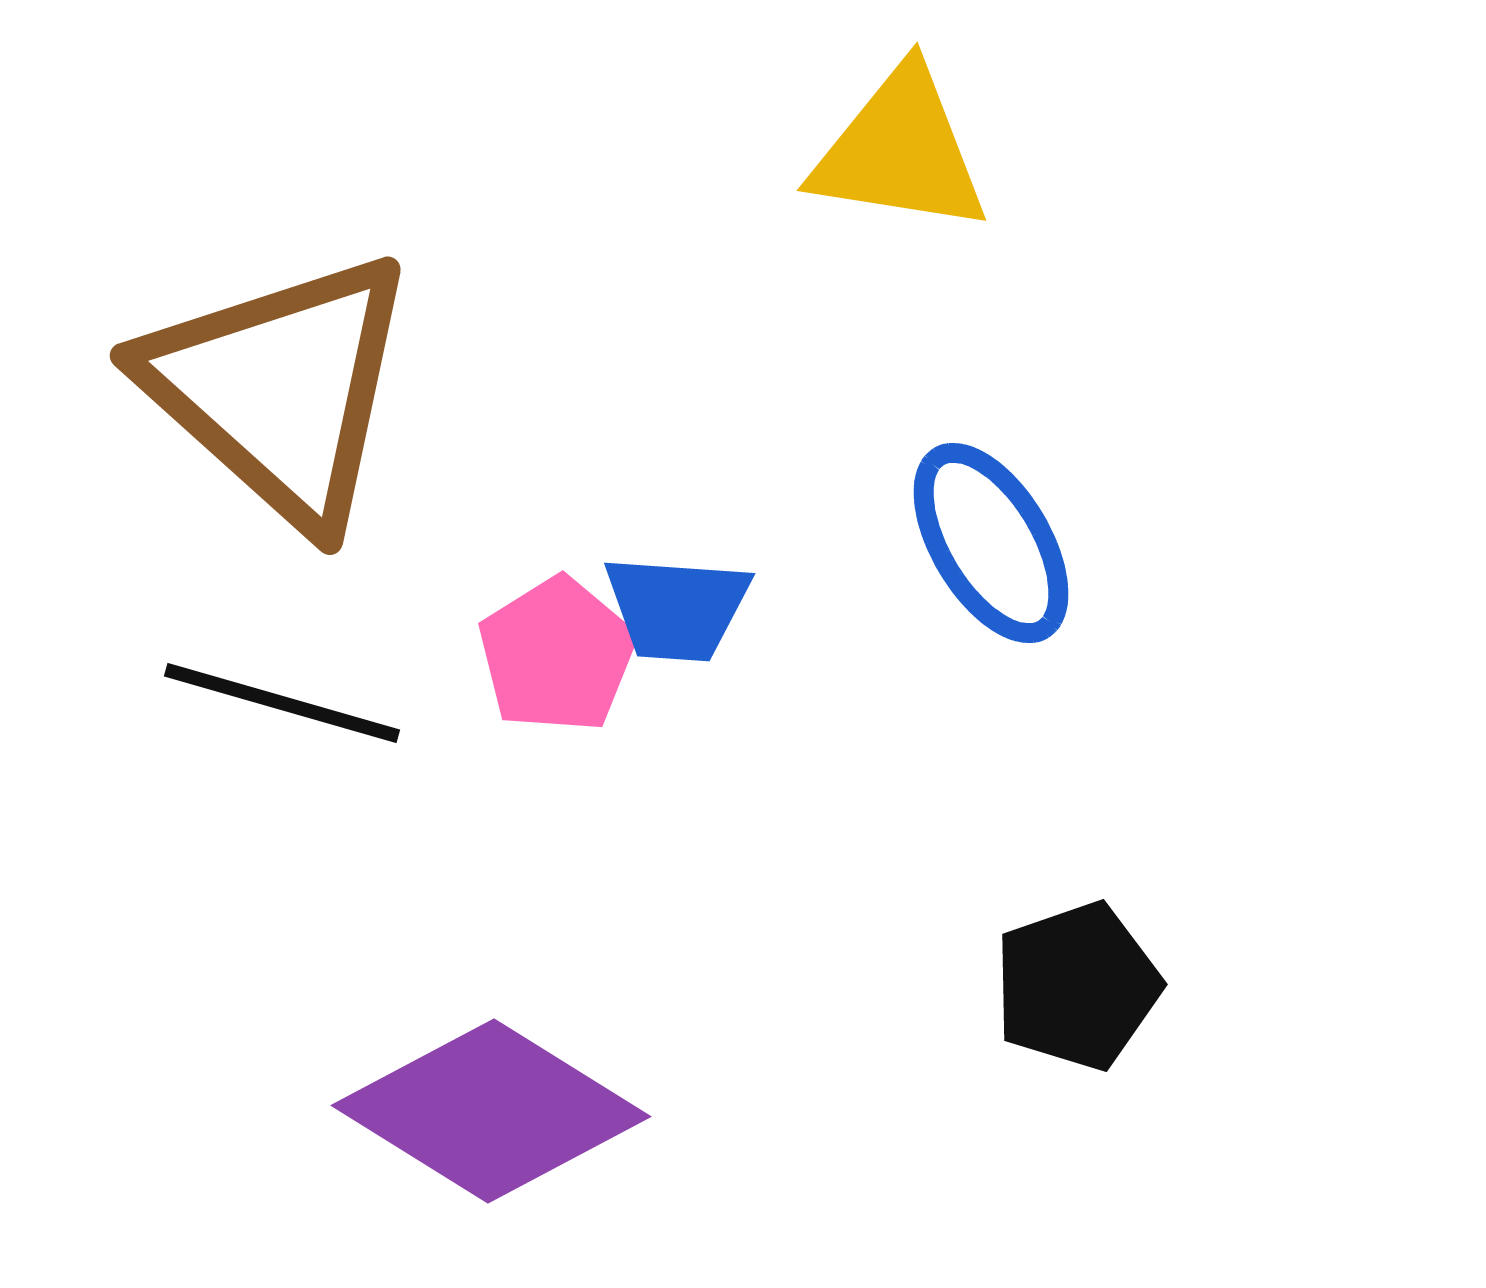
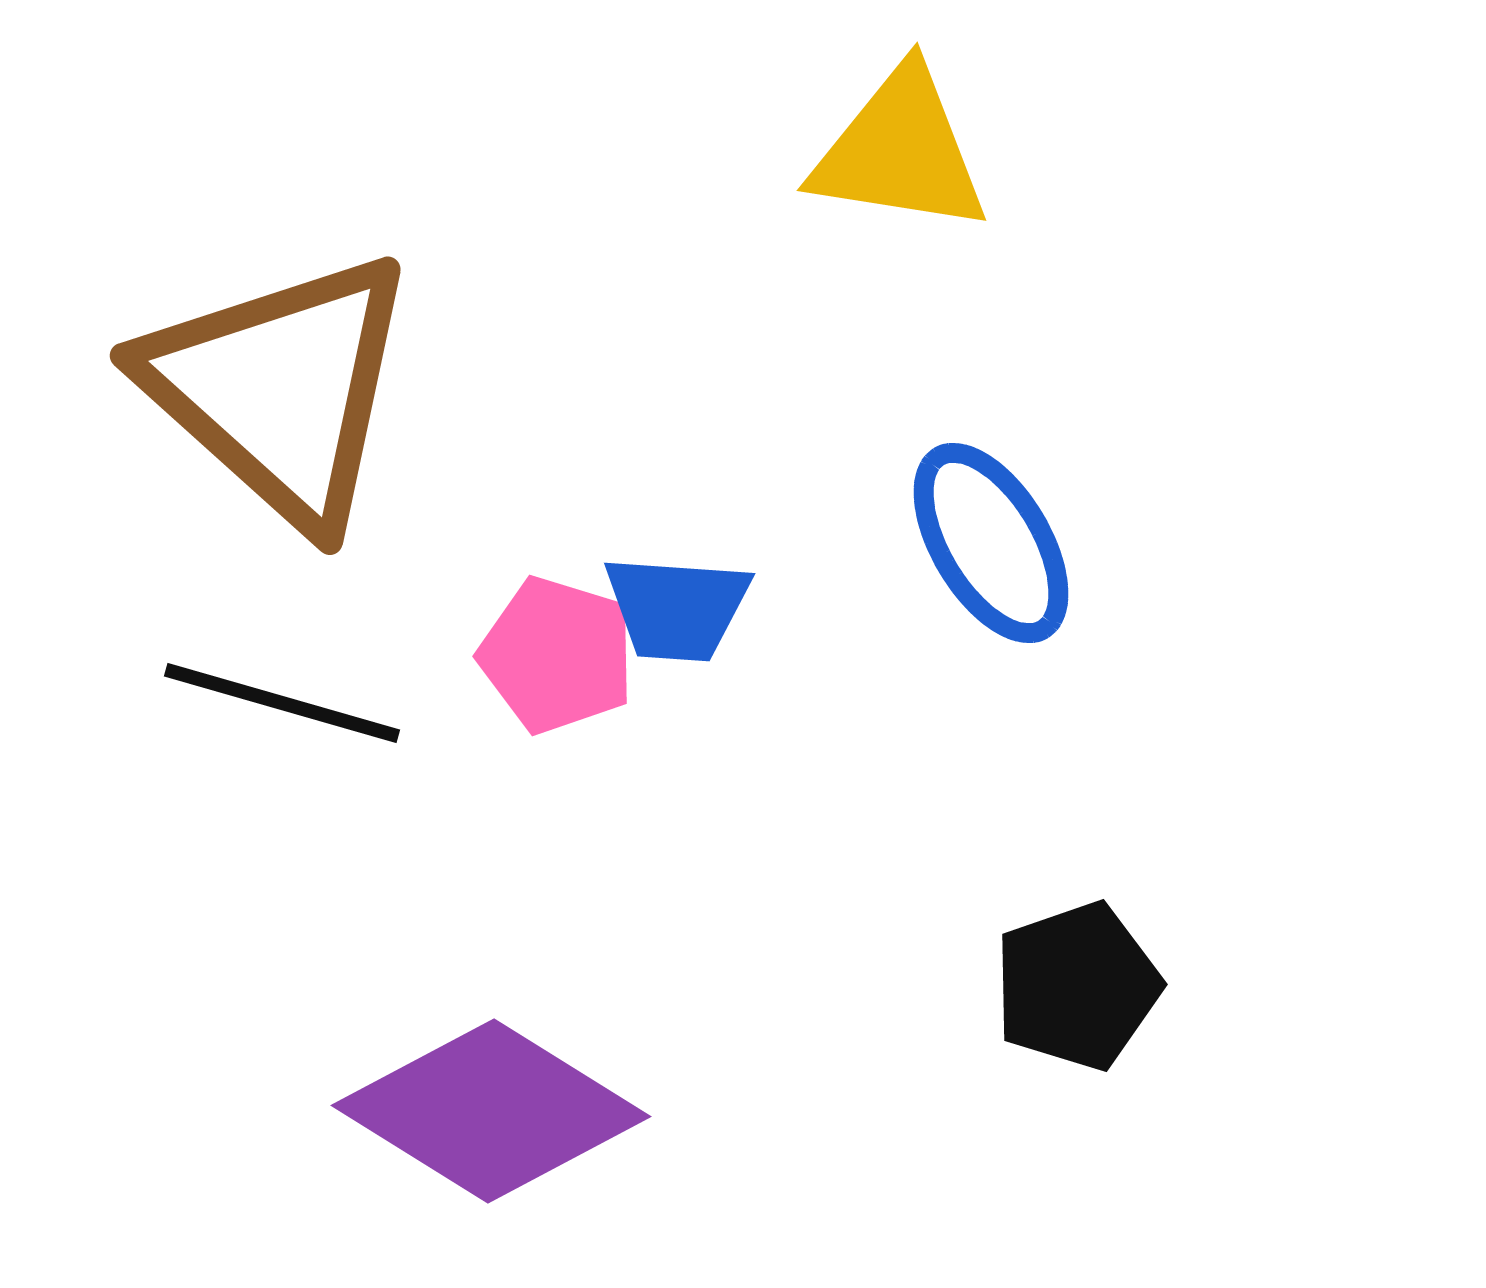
pink pentagon: rotated 23 degrees counterclockwise
